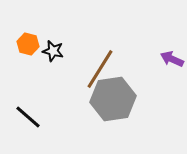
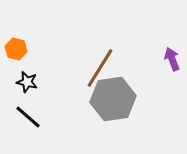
orange hexagon: moved 12 px left, 5 px down
black star: moved 26 px left, 31 px down
purple arrow: rotated 45 degrees clockwise
brown line: moved 1 px up
